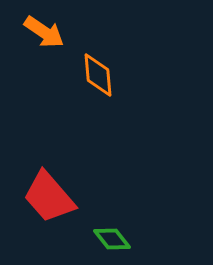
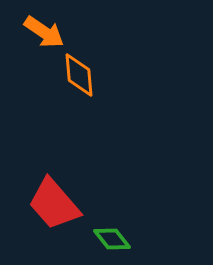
orange diamond: moved 19 px left
red trapezoid: moved 5 px right, 7 px down
